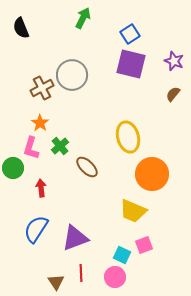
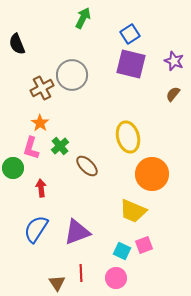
black semicircle: moved 4 px left, 16 px down
brown ellipse: moved 1 px up
purple triangle: moved 2 px right, 6 px up
cyan square: moved 4 px up
pink circle: moved 1 px right, 1 px down
brown triangle: moved 1 px right, 1 px down
